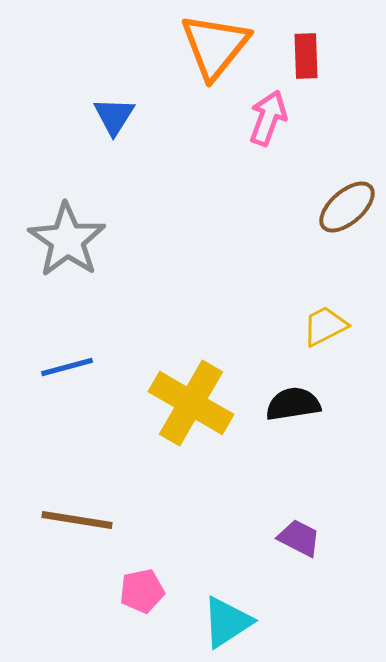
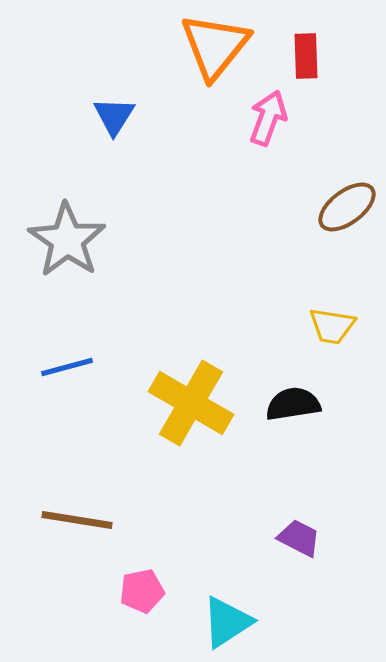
brown ellipse: rotated 4 degrees clockwise
yellow trapezoid: moved 7 px right; rotated 144 degrees counterclockwise
